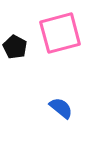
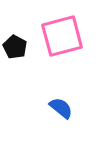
pink square: moved 2 px right, 3 px down
